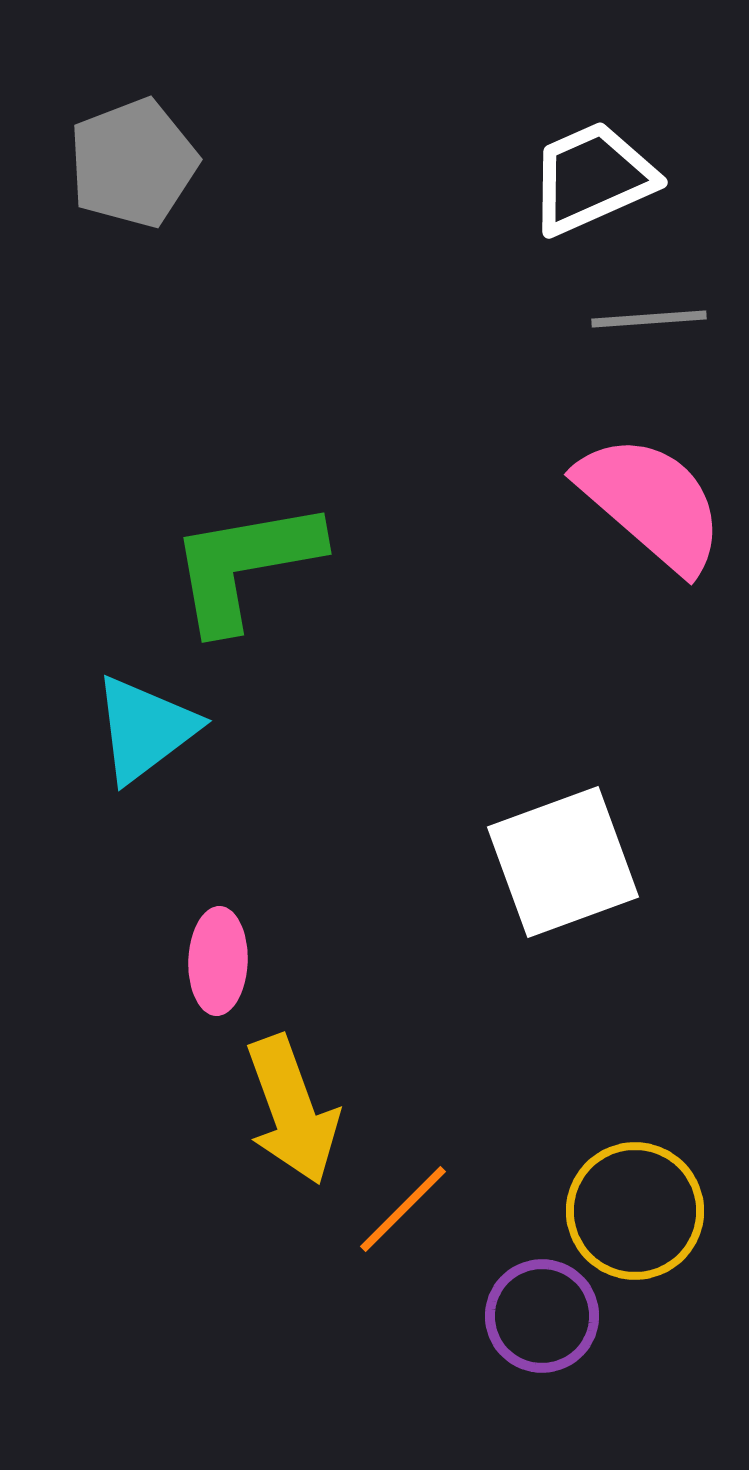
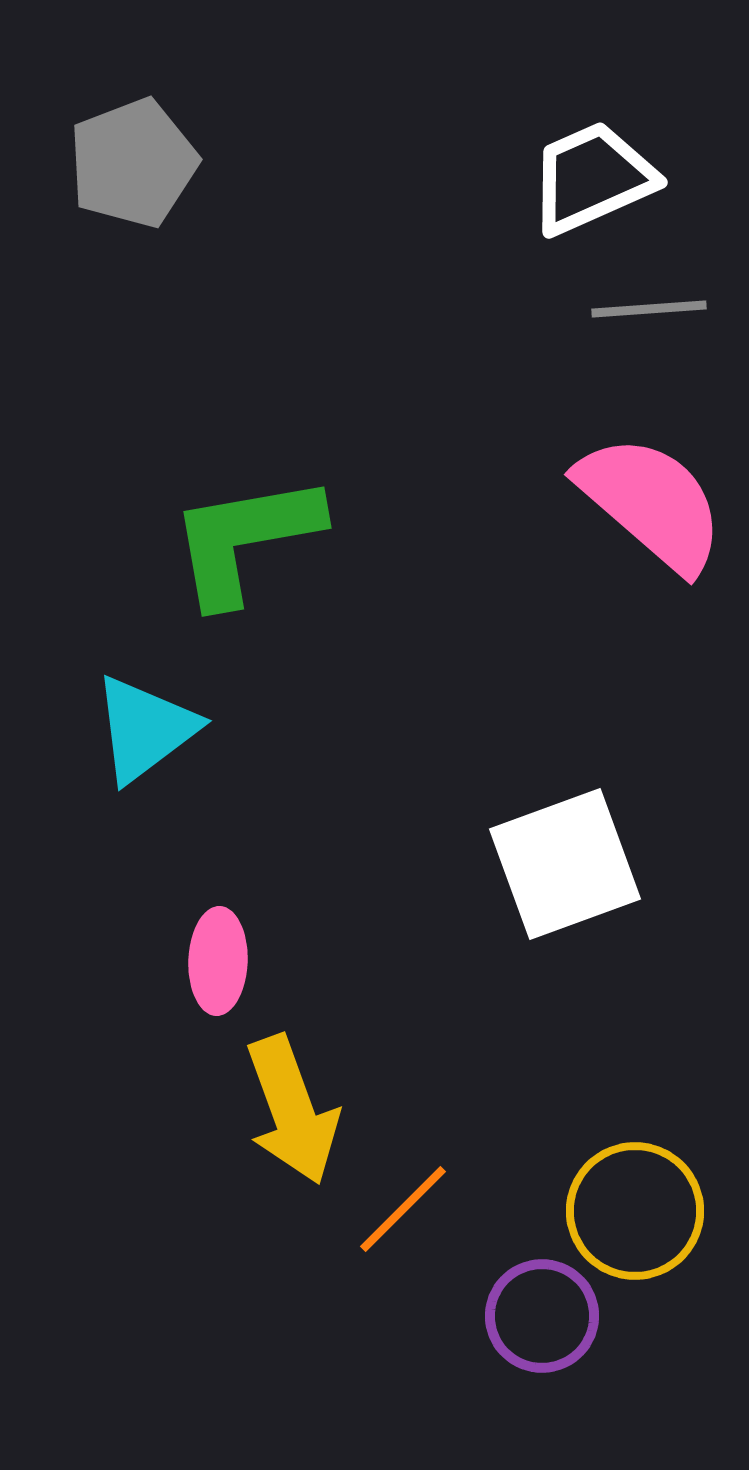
gray line: moved 10 px up
green L-shape: moved 26 px up
white square: moved 2 px right, 2 px down
